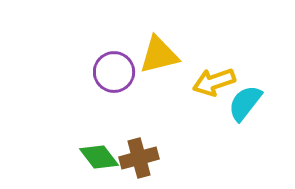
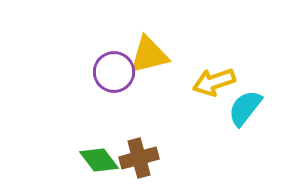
yellow triangle: moved 10 px left
cyan semicircle: moved 5 px down
green diamond: moved 3 px down
